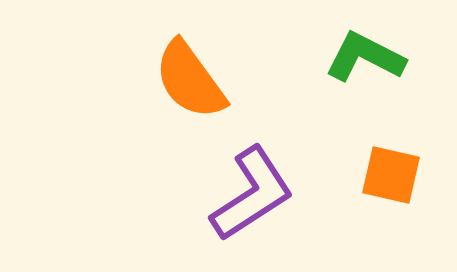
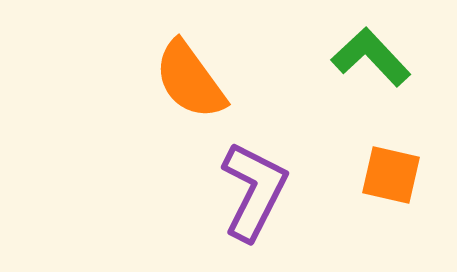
green L-shape: moved 6 px right; rotated 20 degrees clockwise
purple L-shape: moved 2 px right, 3 px up; rotated 30 degrees counterclockwise
